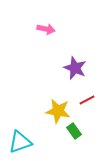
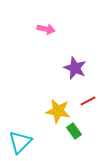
red line: moved 1 px right, 1 px down
cyan triangle: rotated 25 degrees counterclockwise
